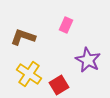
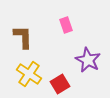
pink rectangle: rotated 42 degrees counterclockwise
brown L-shape: rotated 70 degrees clockwise
red square: moved 1 px right, 1 px up
